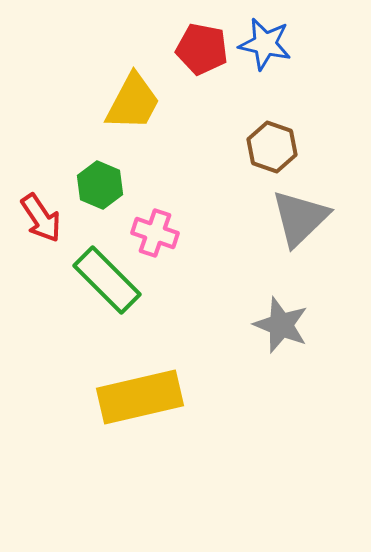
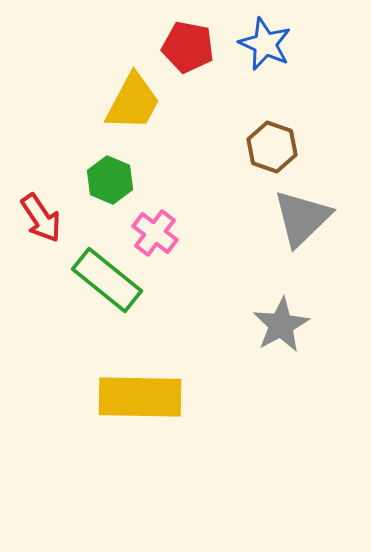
blue star: rotated 12 degrees clockwise
red pentagon: moved 14 px left, 2 px up
green hexagon: moved 10 px right, 5 px up
gray triangle: moved 2 px right
pink cross: rotated 18 degrees clockwise
green rectangle: rotated 6 degrees counterclockwise
gray star: rotated 22 degrees clockwise
yellow rectangle: rotated 14 degrees clockwise
